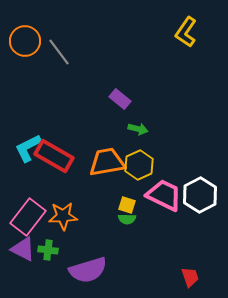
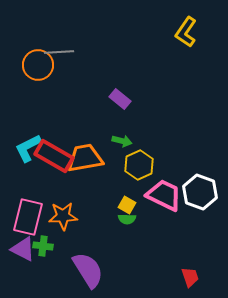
orange circle: moved 13 px right, 24 px down
gray line: rotated 56 degrees counterclockwise
green arrow: moved 16 px left, 12 px down
orange trapezoid: moved 22 px left, 4 px up
white hexagon: moved 3 px up; rotated 12 degrees counterclockwise
yellow square: rotated 12 degrees clockwise
pink rectangle: rotated 24 degrees counterclockwise
green cross: moved 5 px left, 4 px up
purple semicircle: rotated 105 degrees counterclockwise
